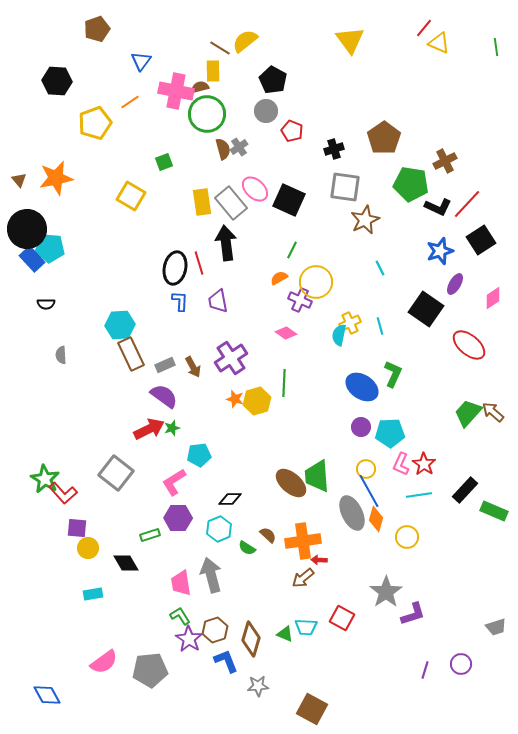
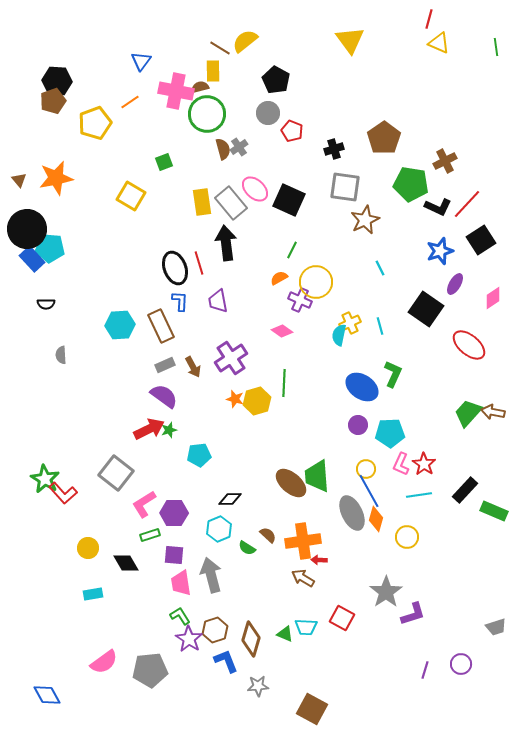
red line at (424, 28): moved 5 px right, 9 px up; rotated 24 degrees counterclockwise
brown pentagon at (97, 29): moved 44 px left, 72 px down
black pentagon at (273, 80): moved 3 px right
gray circle at (266, 111): moved 2 px right, 2 px down
black ellipse at (175, 268): rotated 32 degrees counterclockwise
pink diamond at (286, 333): moved 4 px left, 2 px up
brown rectangle at (131, 354): moved 30 px right, 28 px up
brown arrow at (493, 412): rotated 30 degrees counterclockwise
purple circle at (361, 427): moved 3 px left, 2 px up
green star at (172, 428): moved 3 px left, 2 px down
pink L-shape at (174, 482): moved 30 px left, 22 px down
purple hexagon at (178, 518): moved 4 px left, 5 px up
purple square at (77, 528): moved 97 px right, 27 px down
brown arrow at (303, 578): rotated 70 degrees clockwise
